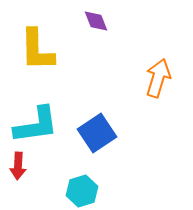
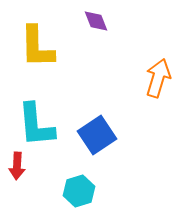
yellow L-shape: moved 3 px up
cyan L-shape: rotated 93 degrees clockwise
blue square: moved 2 px down
red arrow: moved 1 px left
cyan hexagon: moved 3 px left
